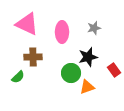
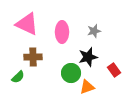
gray star: moved 3 px down
